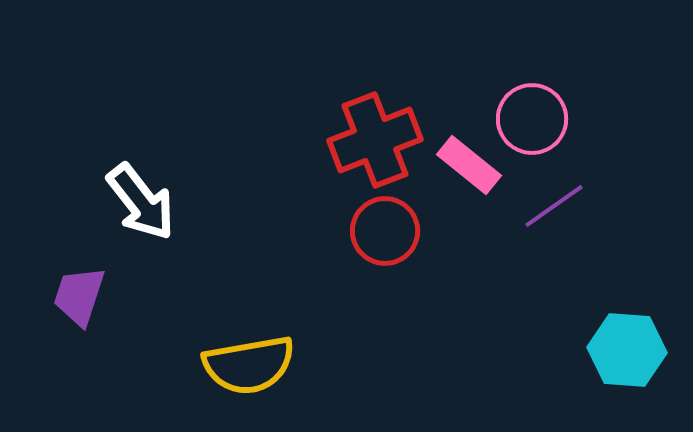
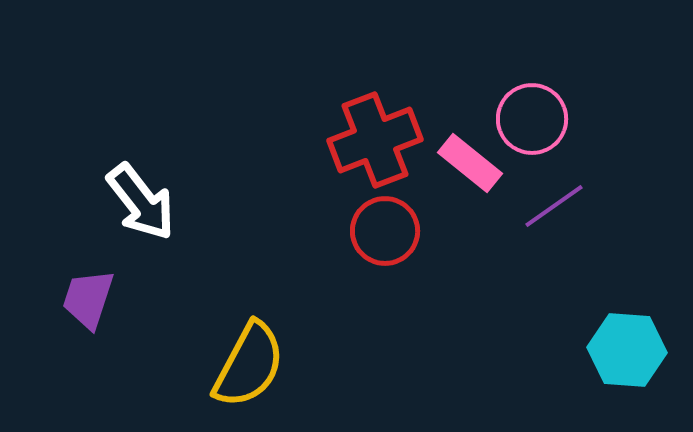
pink rectangle: moved 1 px right, 2 px up
purple trapezoid: moved 9 px right, 3 px down
yellow semicircle: rotated 52 degrees counterclockwise
